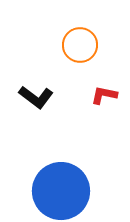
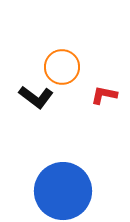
orange circle: moved 18 px left, 22 px down
blue circle: moved 2 px right
